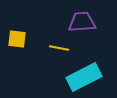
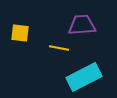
purple trapezoid: moved 3 px down
yellow square: moved 3 px right, 6 px up
